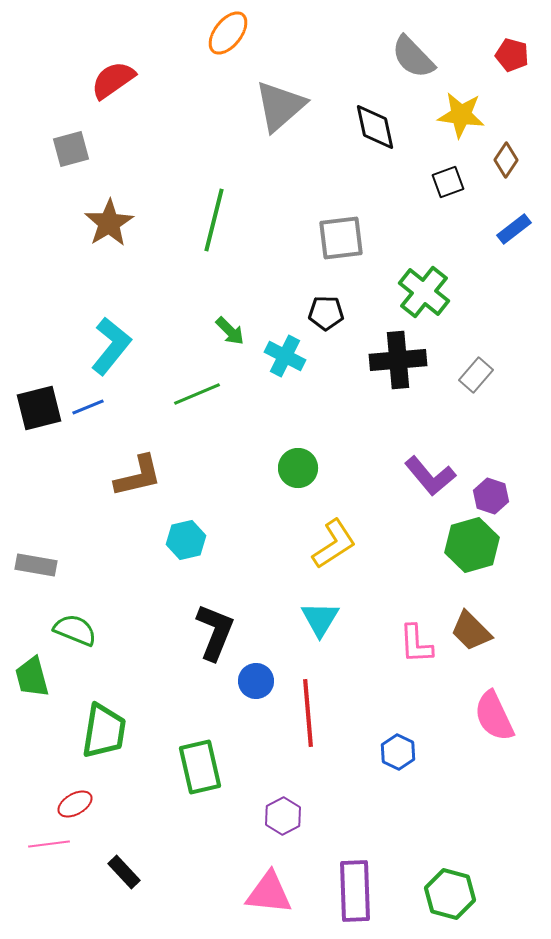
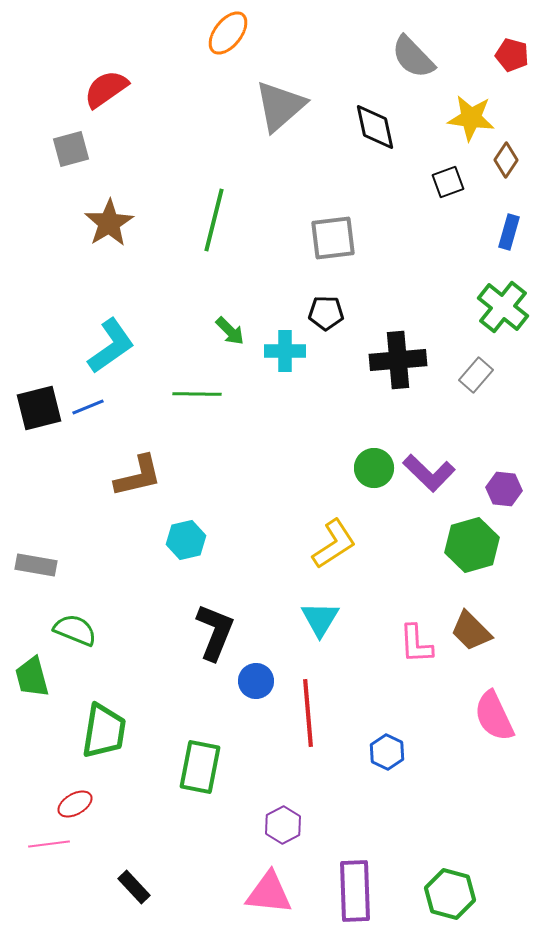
red semicircle at (113, 80): moved 7 px left, 9 px down
yellow star at (461, 115): moved 10 px right, 3 px down
blue rectangle at (514, 229): moved 5 px left, 3 px down; rotated 36 degrees counterclockwise
gray square at (341, 238): moved 8 px left
green cross at (424, 292): moved 79 px right, 15 px down
cyan L-shape at (111, 346): rotated 16 degrees clockwise
cyan cross at (285, 356): moved 5 px up; rotated 27 degrees counterclockwise
green line at (197, 394): rotated 24 degrees clockwise
green circle at (298, 468): moved 76 px right
purple L-shape at (430, 476): moved 1 px left, 3 px up; rotated 6 degrees counterclockwise
purple hexagon at (491, 496): moved 13 px right, 7 px up; rotated 12 degrees counterclockwise
blue hexagon at (398, 752): moved 11 px left
green rectangle at (200, 767): rotated 24 degrees clockwise
purple hexagon at (283, 816): moved 9 px down
black rectangle at (124, 872): moved 10 px right, 15 px down
